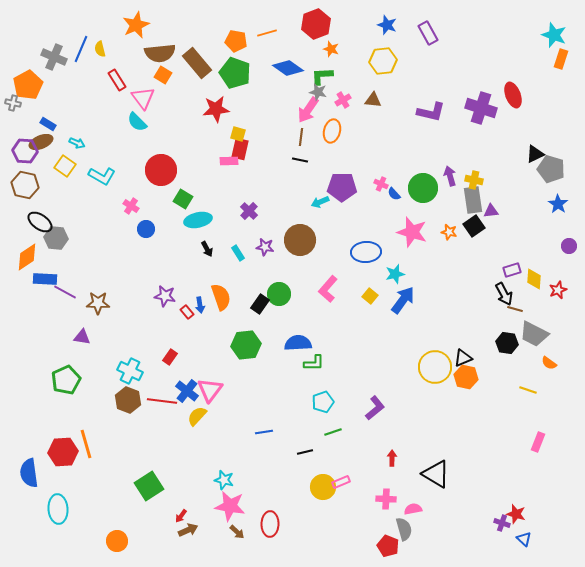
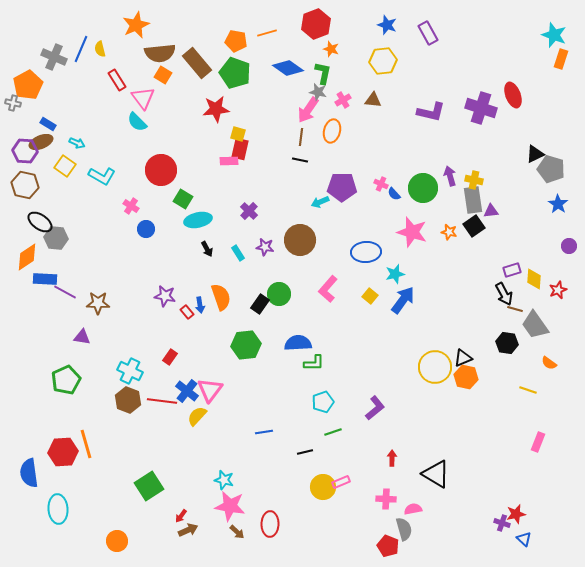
green L-shape at (322, 76): moved 1 px right, 3 px up; rotated 105 degrees clockwise
gray trapezoid at (534, 334): moved 1 px right, 9 px up; rotated 28 degrees clockwise
red star at (516, 514): rotated 30 degrees counterclockwise
